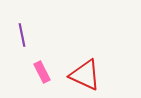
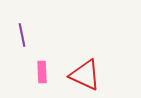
pink rectangle: rotated 25 degrees clockwise
